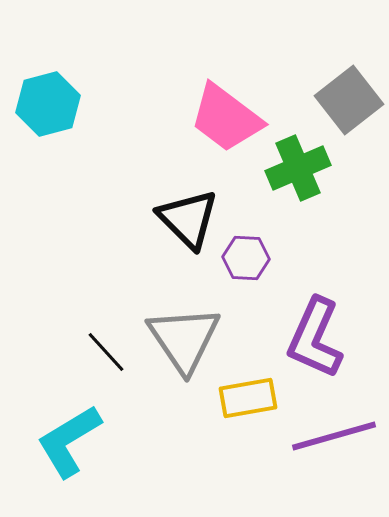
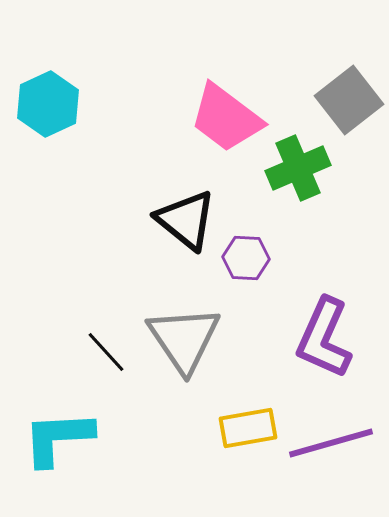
cyan hexagon: rotated 10 degrees counterclockwise
black triangle: moved 2 px left, 1 px down; rotated 6 degrees counterclockwise
purple L-shape: moved 9 px right
yellow rectangle: moved 30 px down
purple line: moved 3 px left, 7 px down
cyan L-shape: moved 11 px left, 3 px up; rotated 28 degrees clockwise
